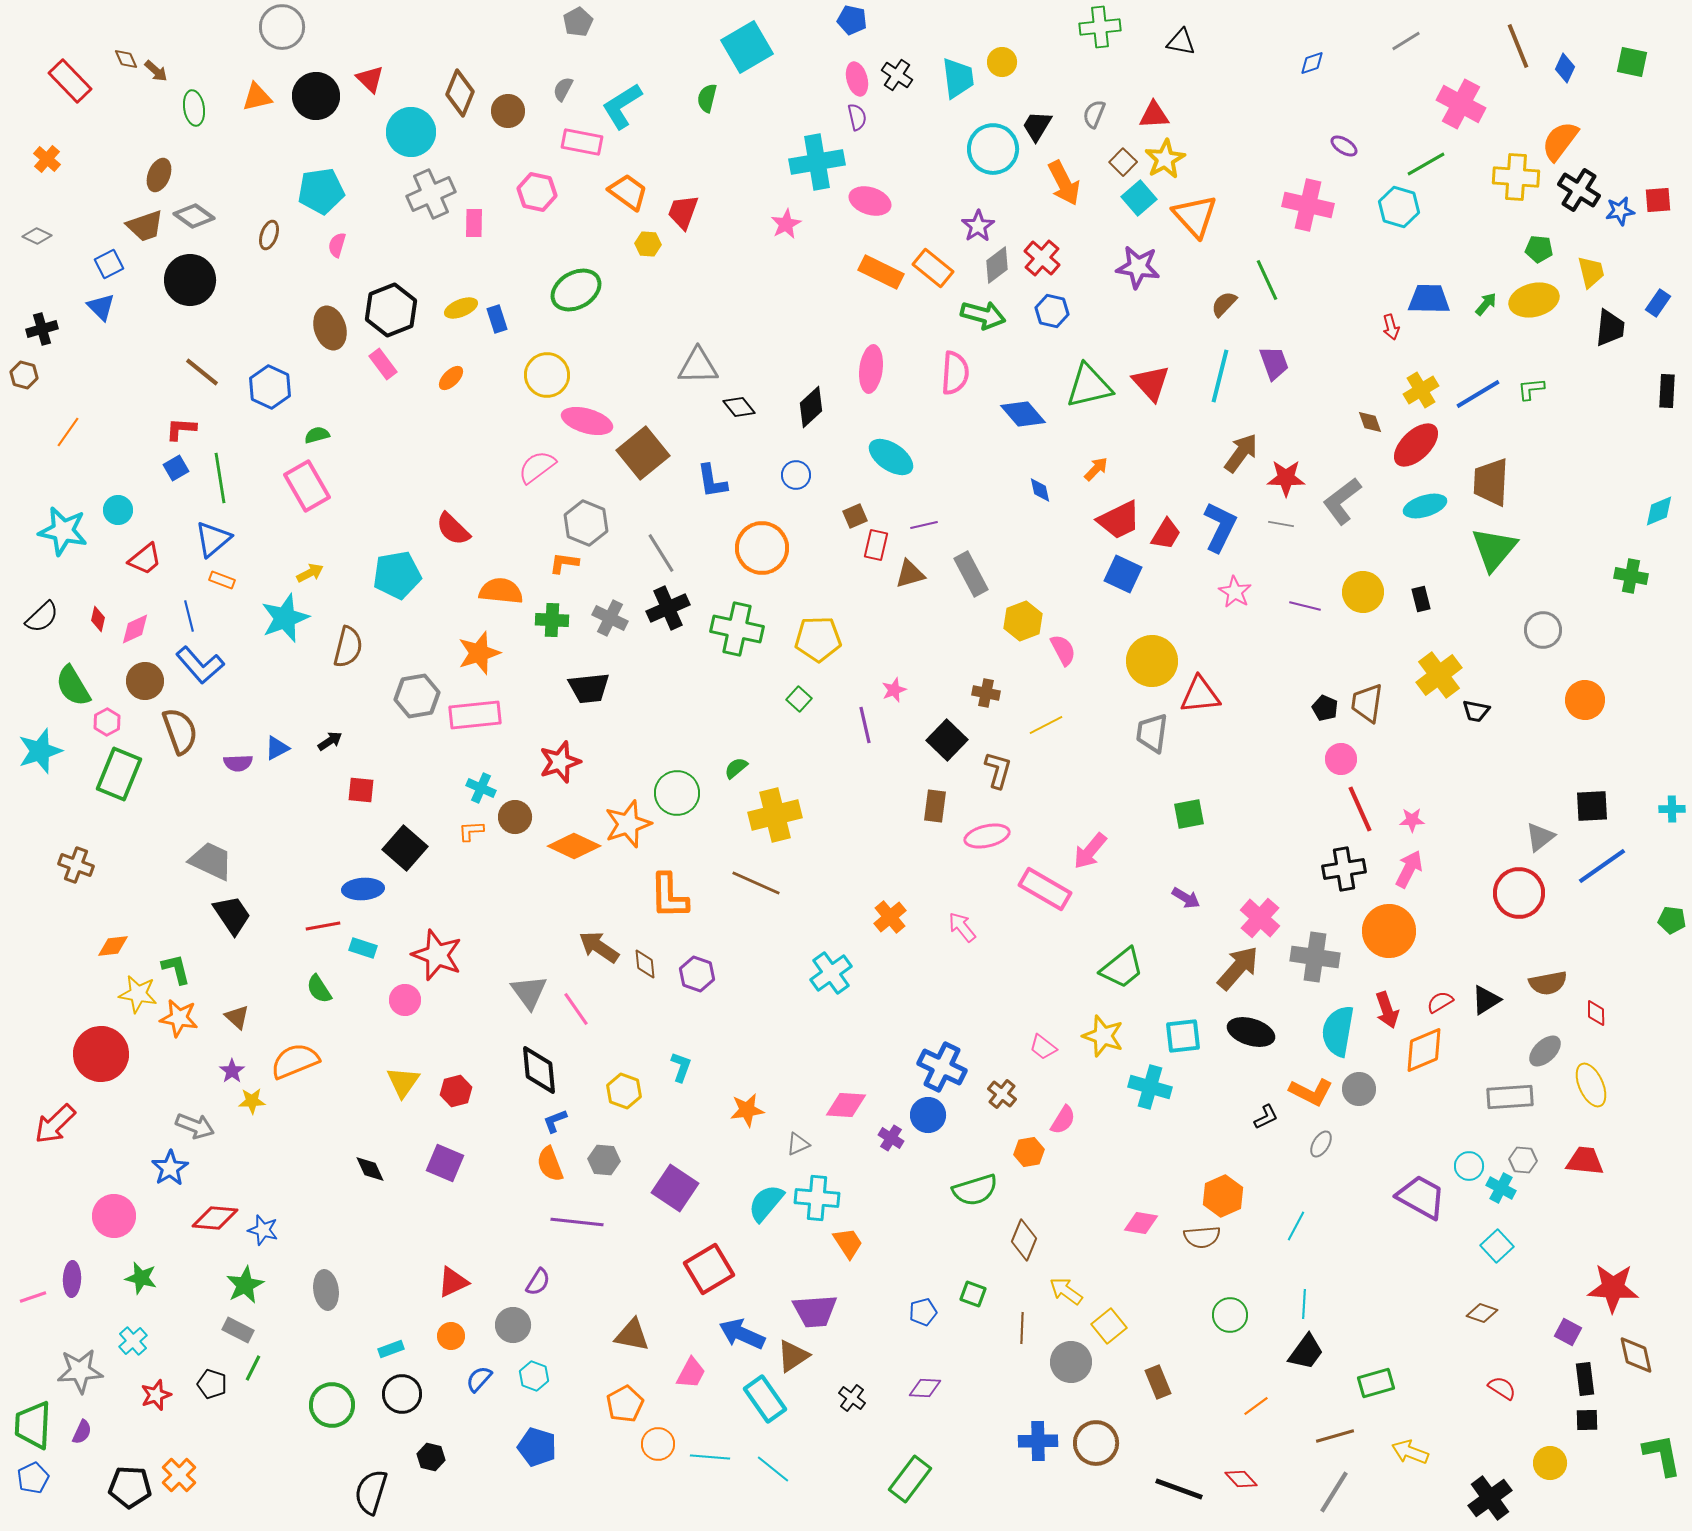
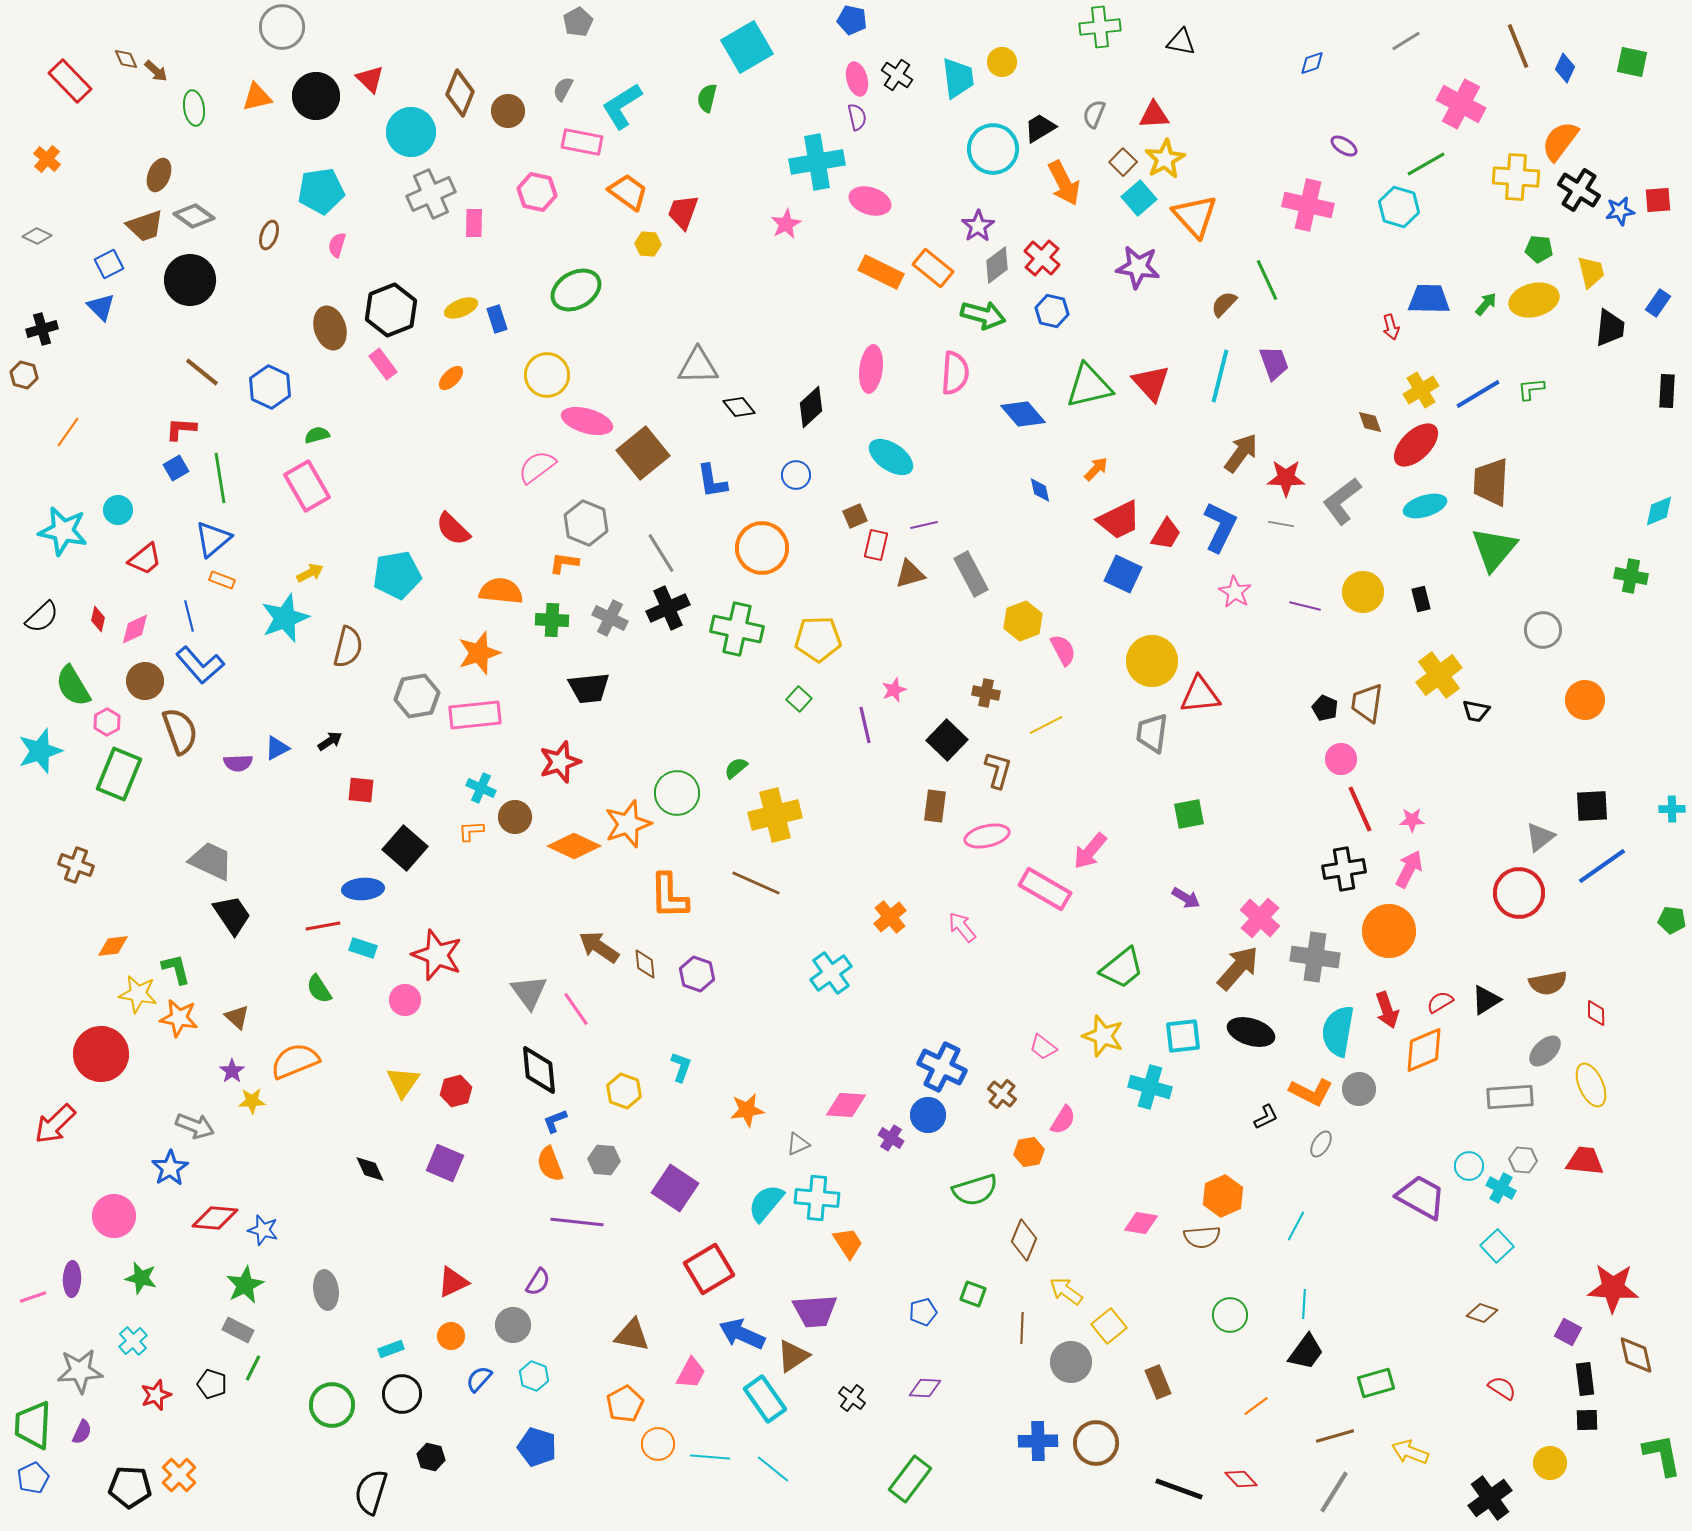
black trapezoid at (1037, 126): moved 3 px right, 2 px down; rotated 28 degrees clockwise
